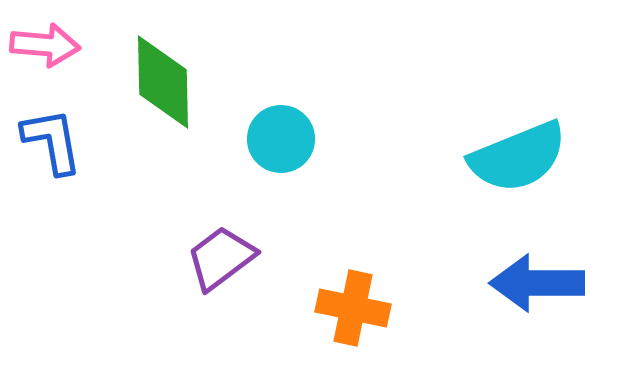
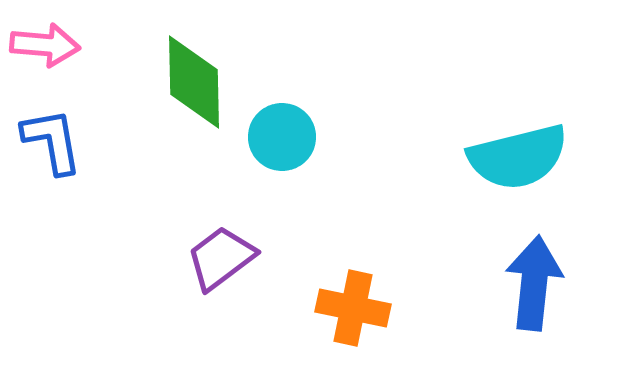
green diamond: moved 31 px right
cyan circle: moved 1 px right, 2 px up
cyan semicircle: rotated 8 degrees clockwise
blue arrow: moved 3 px left; rotated 96 degrees clockwise
